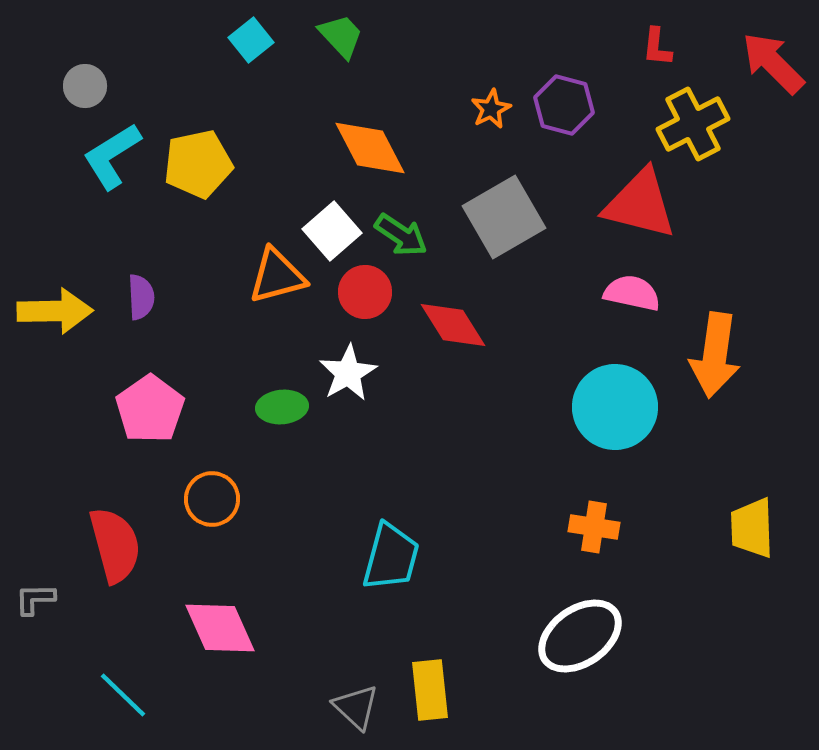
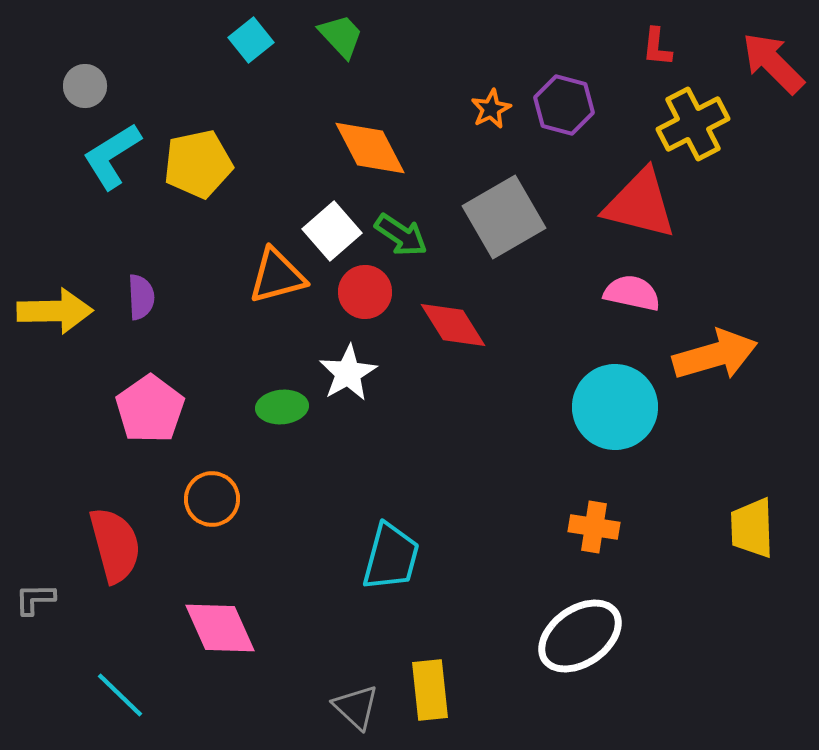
orange arrow: rotated 114 degrees counterclockwise
cyan line: moved 3 px left
